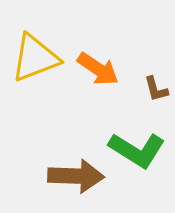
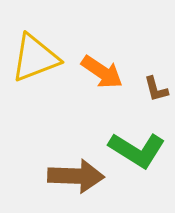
orange arrow: moved 4 px right, 3 px down
